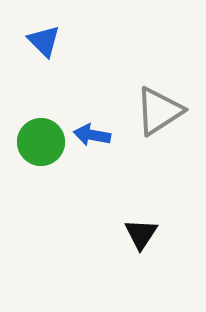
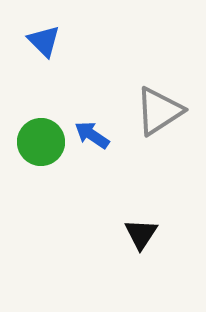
blue arrow: rotated 24 degrees clockwise
